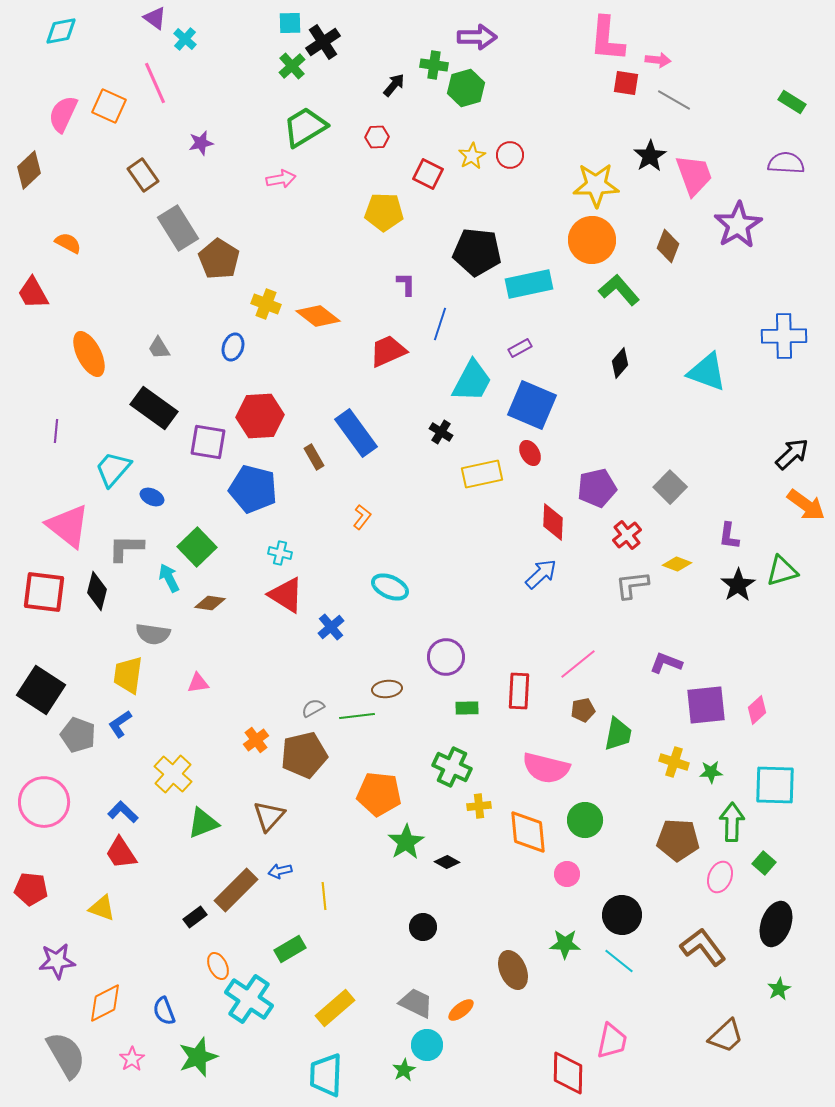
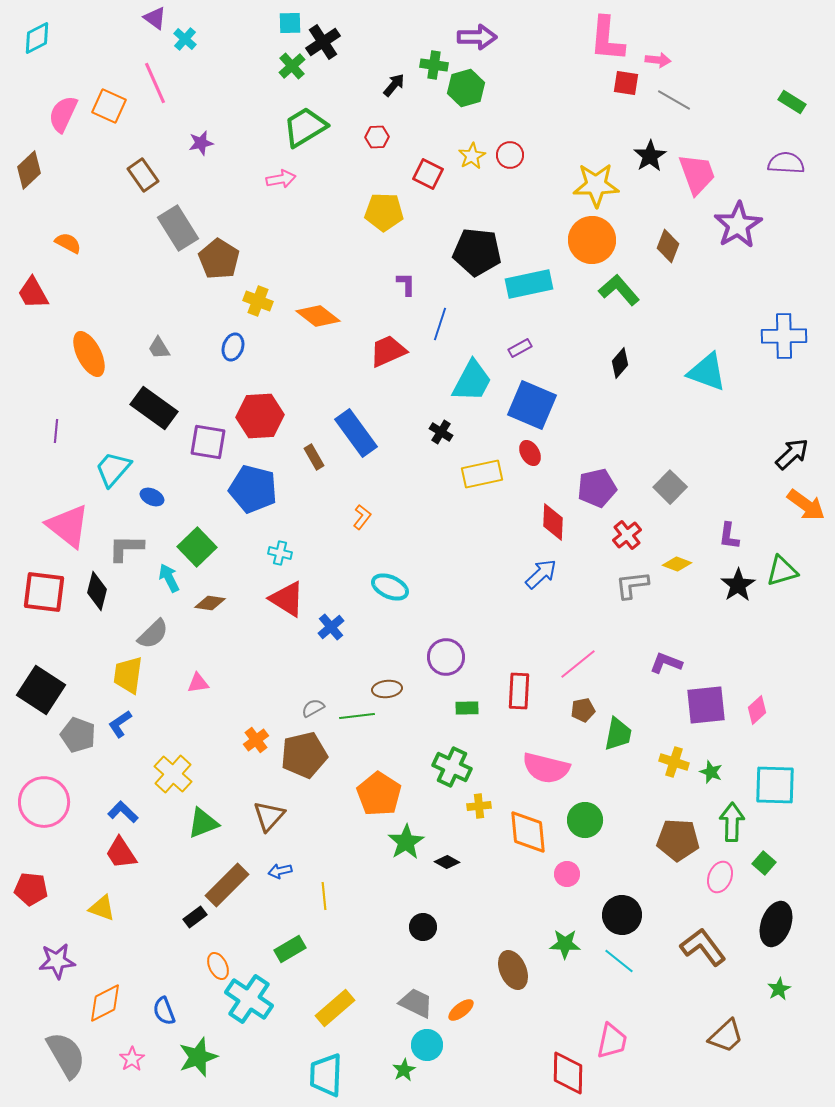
cyan diamond at (61, 31): moved 24 px left, 7 px down; rotated 16 degrees counterclockwise
pink trapezoid at (694, 175): moved 3 px right, 1 px up
yellow cross at (266, 304): moved 8 px left, 3 px up
red triangle at (286, 595): moved 1 px right, 4 px down
gray semicircle at (153, 634): rotated 52 degrees counterclockwise
green star at (711, 772): rotated 25 degrees clockwise
orange pentagon at (379, 794): rotated 27 degrees clockwise
brown rectangle at (236, 890): moved 9 px left, 5 px up
